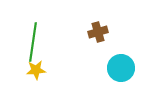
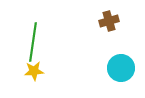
brown cross: moved 11 px right, 11 px up
yellow star: moved 2 px left, 1 px down
